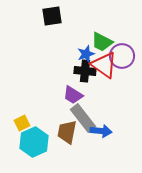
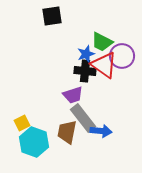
purple trapezoid: rotated 50 degrees counterclockwise
cyan hexagon: rotated 16 degrees counterclockwise
